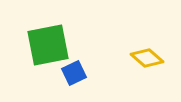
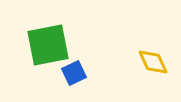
yellow diamond: moved 6 px right, 4 px down; rotated 24 degrees clockwise
